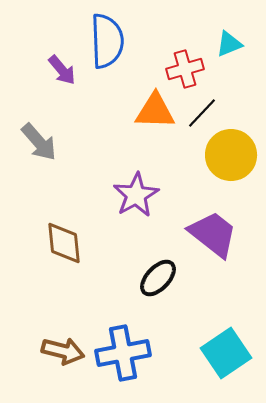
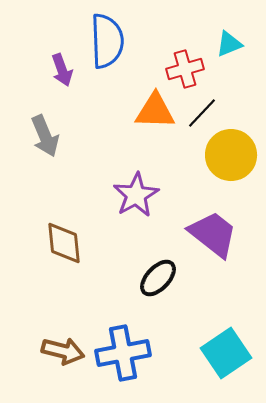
purple arrow: rotated 20 degrees clockwise
gray arrow: moved 6 px right, 6 px up; rotated 18 degrees clockwise
